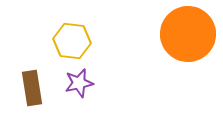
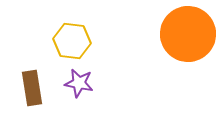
purple star: rotated 24 degrees clockwise
